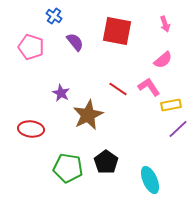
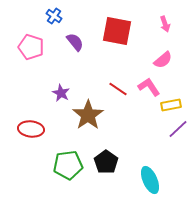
brown star: rotated 8 degrees counterclockwise
green pentagon: moved 3 px up; rotated 16 degrees counterclockwise
